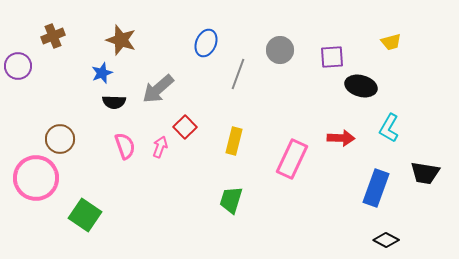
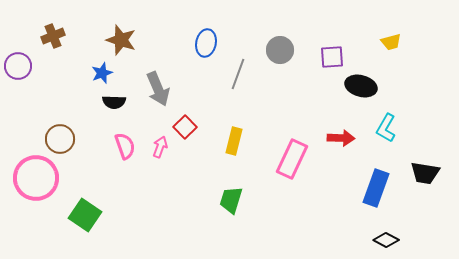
blue ellipse: rotated 12 degrees counterclockwise
gray arrow: rotated 72 degrees counterclockwise
cyan L-shape: moved 3 px left
